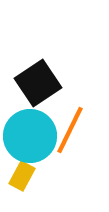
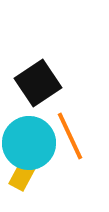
orange line: moved 6 px down; rotated 51 degrees counterclockwise
cyan circle: moved 1 px left, 7 px down
